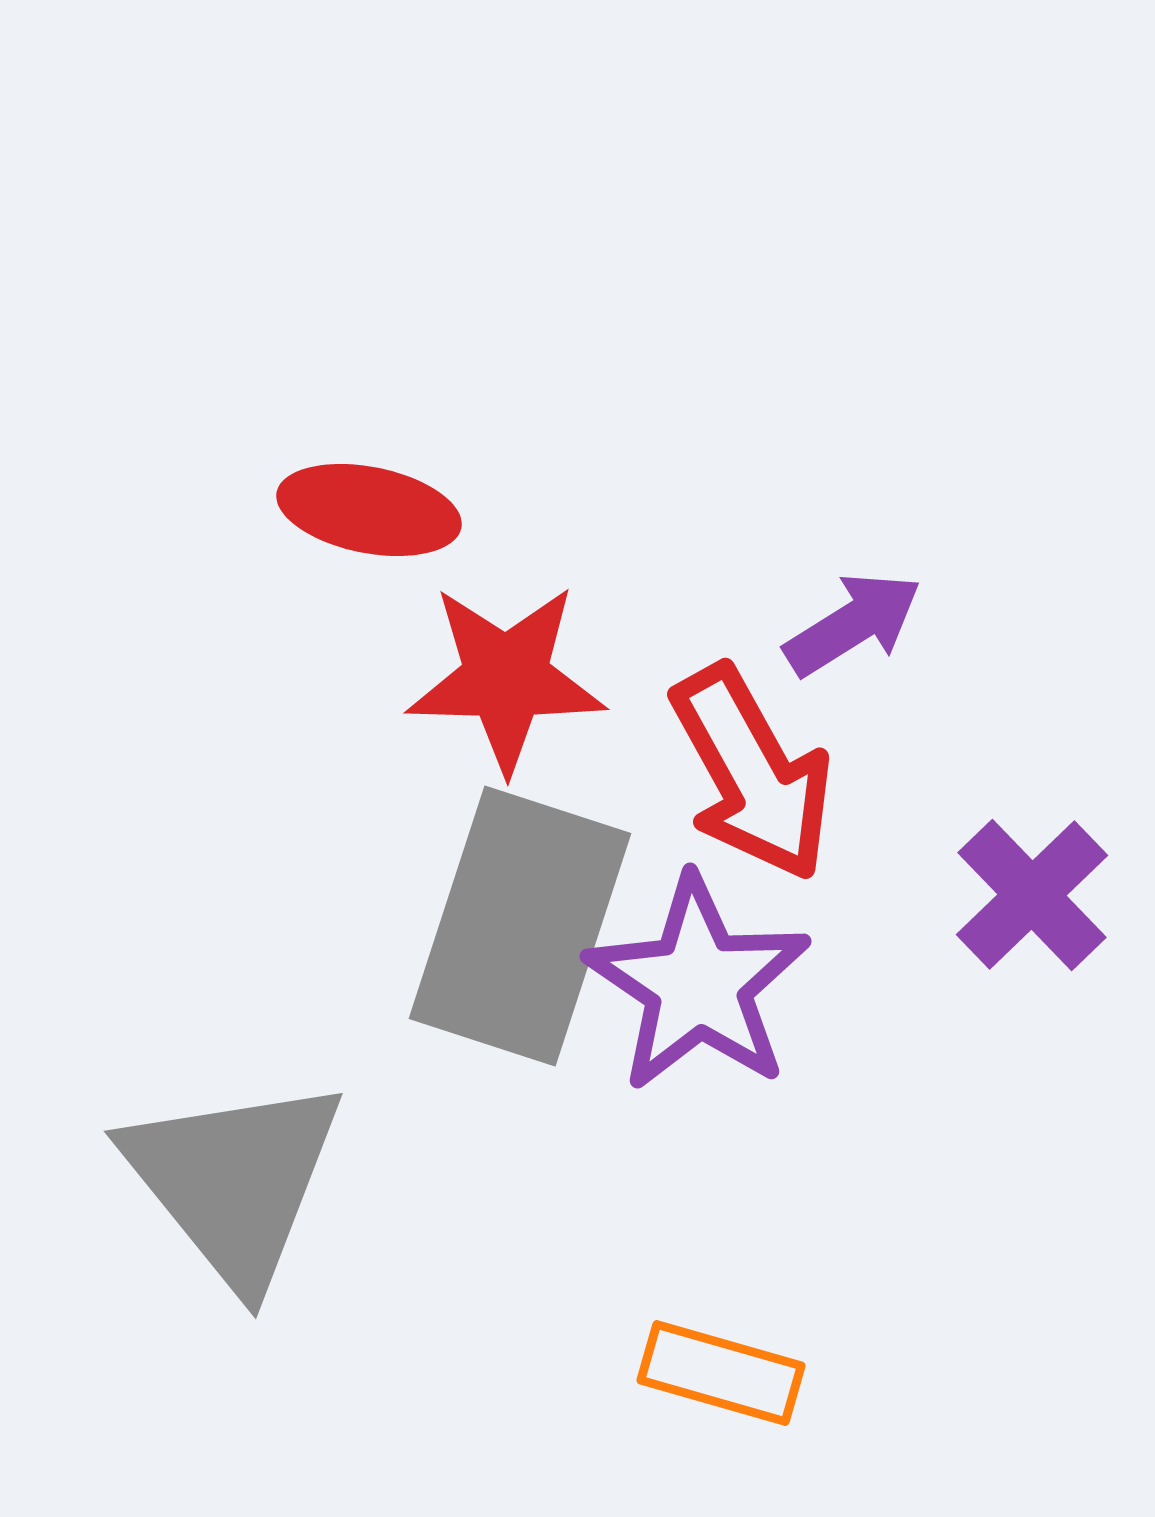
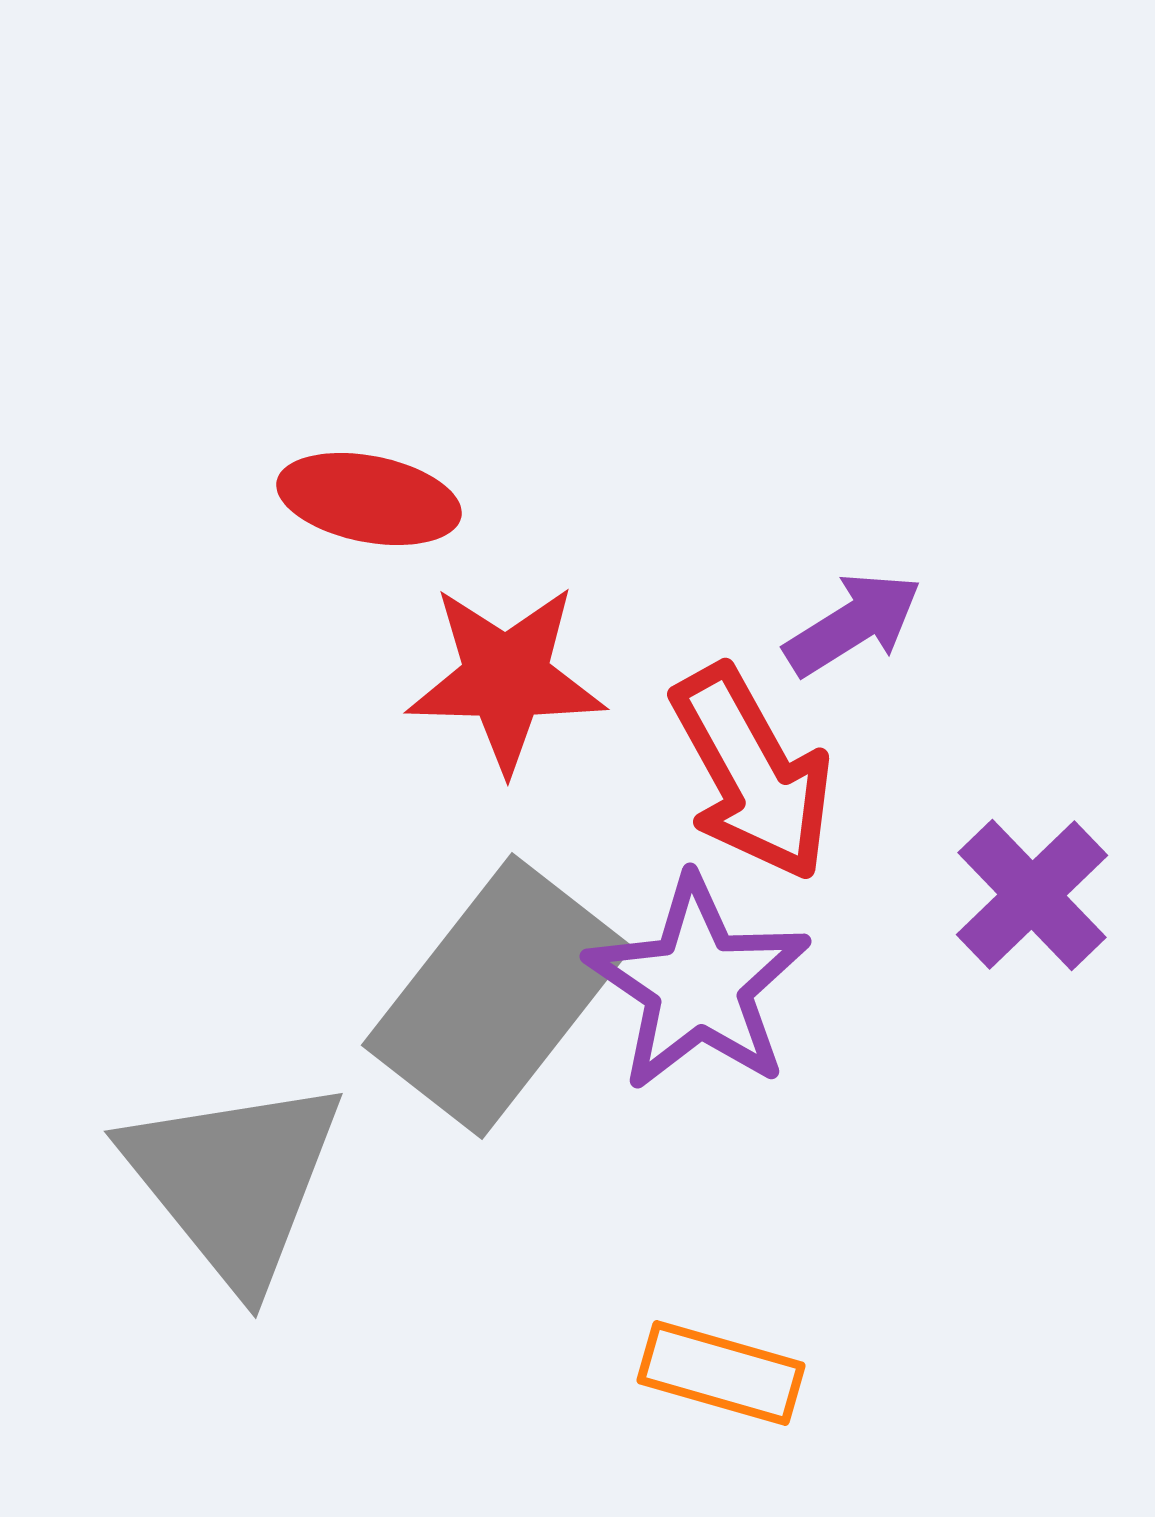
red ellipse: moved 11 px up
gray rectangle: moved 23 px left, 70 px down; rotated 20 degrees clockwise
